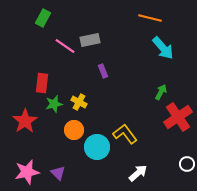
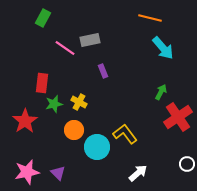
pink line: moved 2 px down
